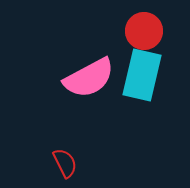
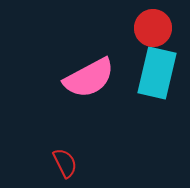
red circle: moved 9 px right, 3 px up
cyan rectangle: moved 15 px right, 2 px up
